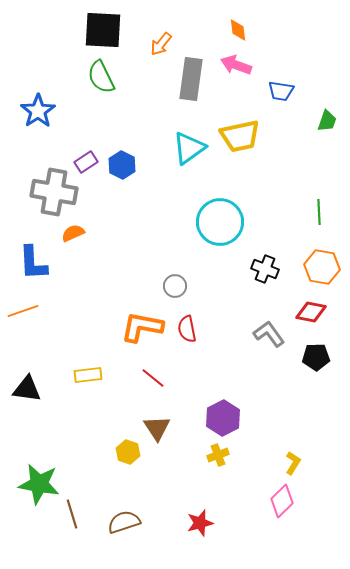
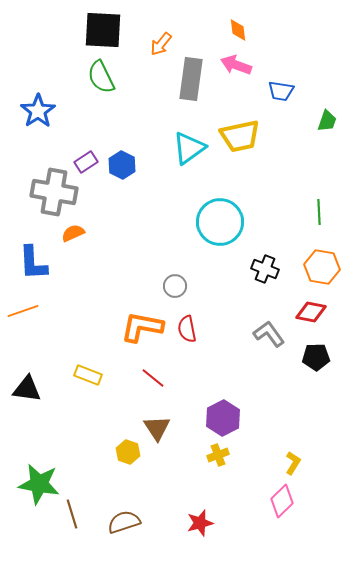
yellow rectangle: rotated 28 degrees clockwise
